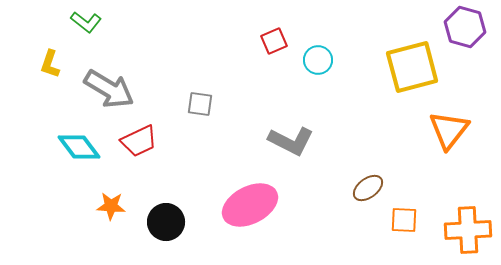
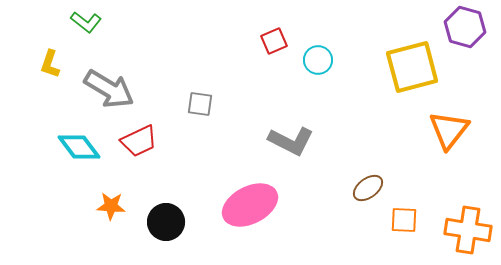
orange cross: rotated 12 degrees clockwise
